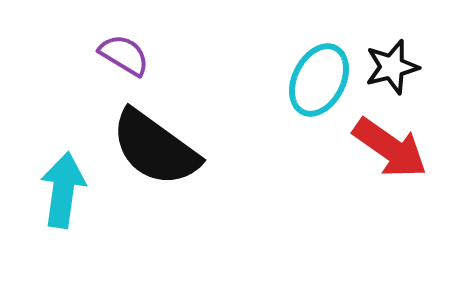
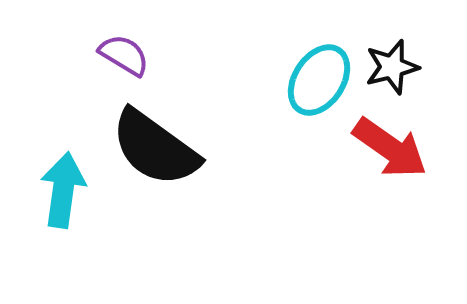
cyan ellipse: rotated 6 degrees clockwise
